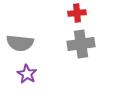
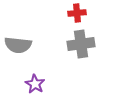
gray semicircle: moved 2 px left, 2 px down
purple star: moved 8 px right, 10 px down
